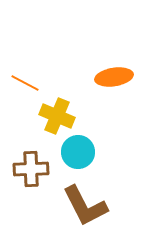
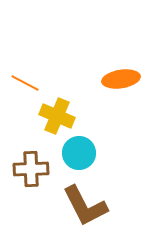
orange ellipse: moved 7 px right, 2 px down
cyan circle: moved 1 px right, 1 px down
